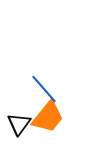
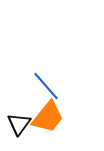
blue line: moved 2 px right, 3 px up
